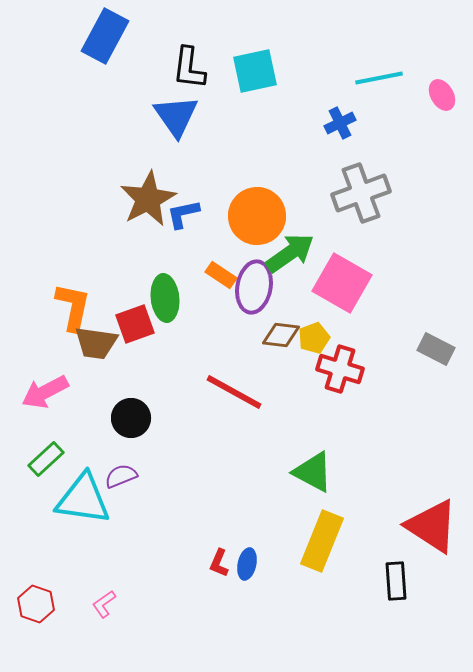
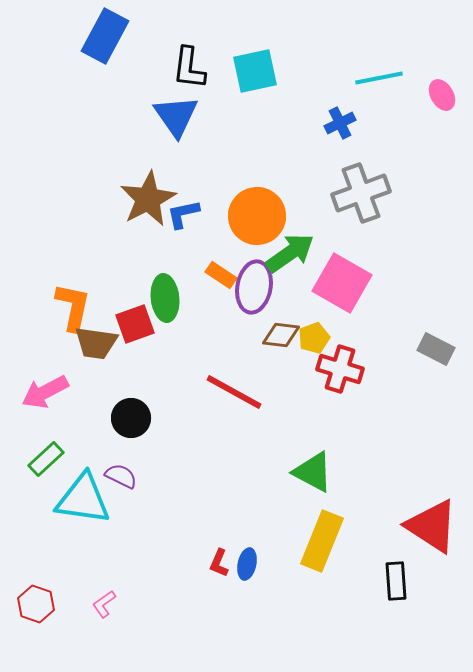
purple semicircle: rotated 48 degrees clockwise
